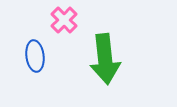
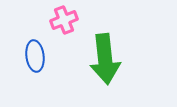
pink cross: rotated 24 degrees clockwise
